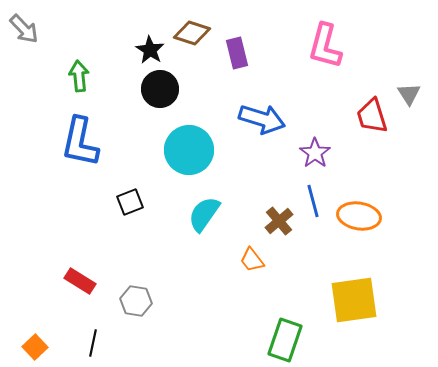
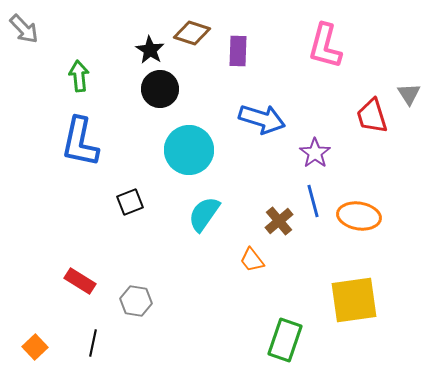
purple rectangle: moved 1 px right, 2 px up; rotated 16 degrees clockwise
